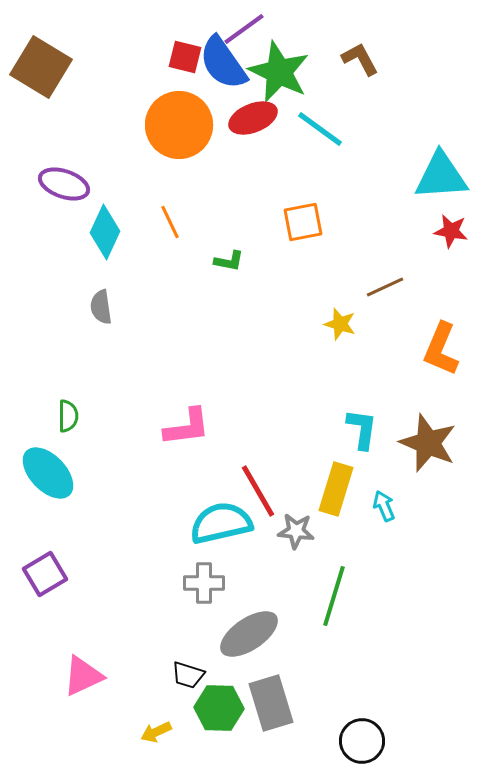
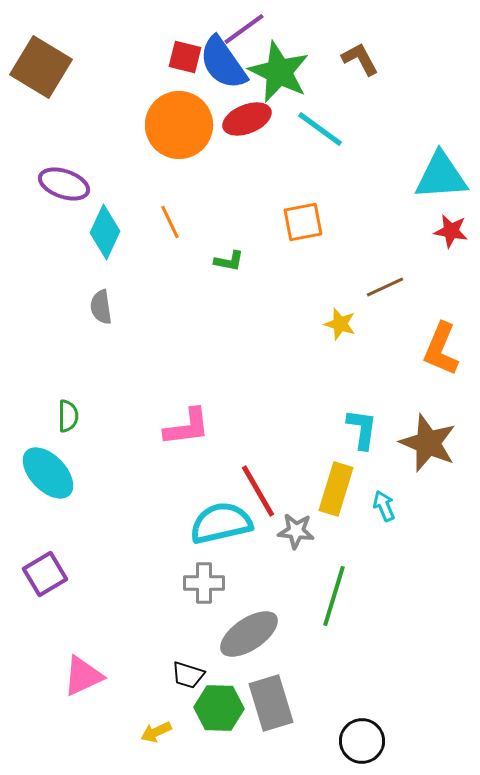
red ellipse: moved 6 px left, 1 px down
